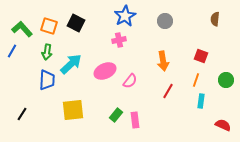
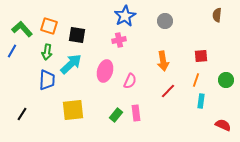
brown semicircle: moved 2 px right, 4 px up
black square: moved 1 px right, 12 px down; rotated 18 degrees counterclockwise
red square: rotated 24 degrees counterclockwise
pink ellipse: rotated 50 degrees counterclockwise
pink semicircle: rotated 14 degrees counterclockwise
red line: rotated 14 degrees clockwise
pink rectangle: moved 1 px right, 7 px up
